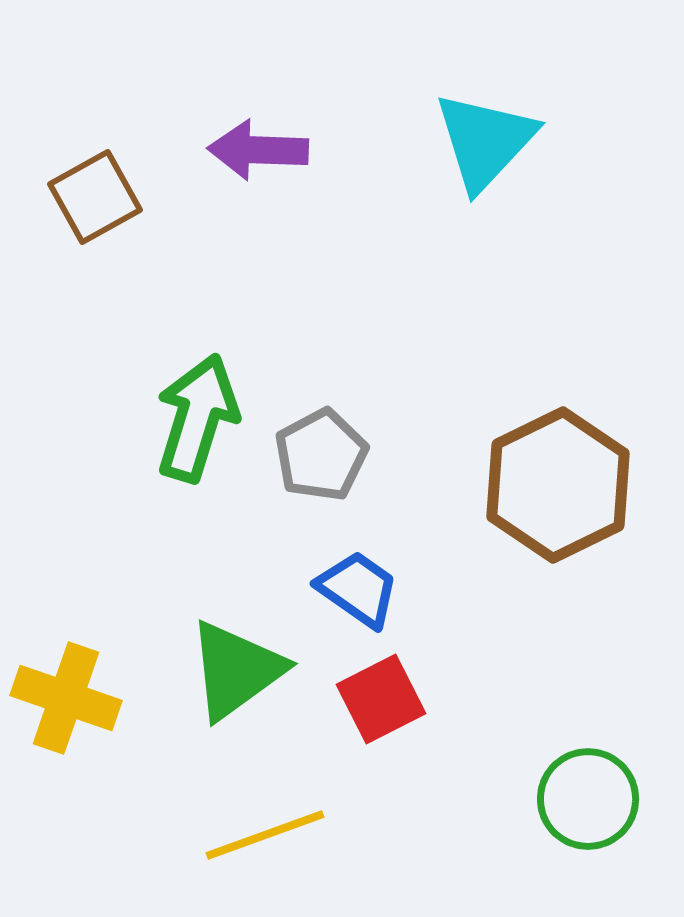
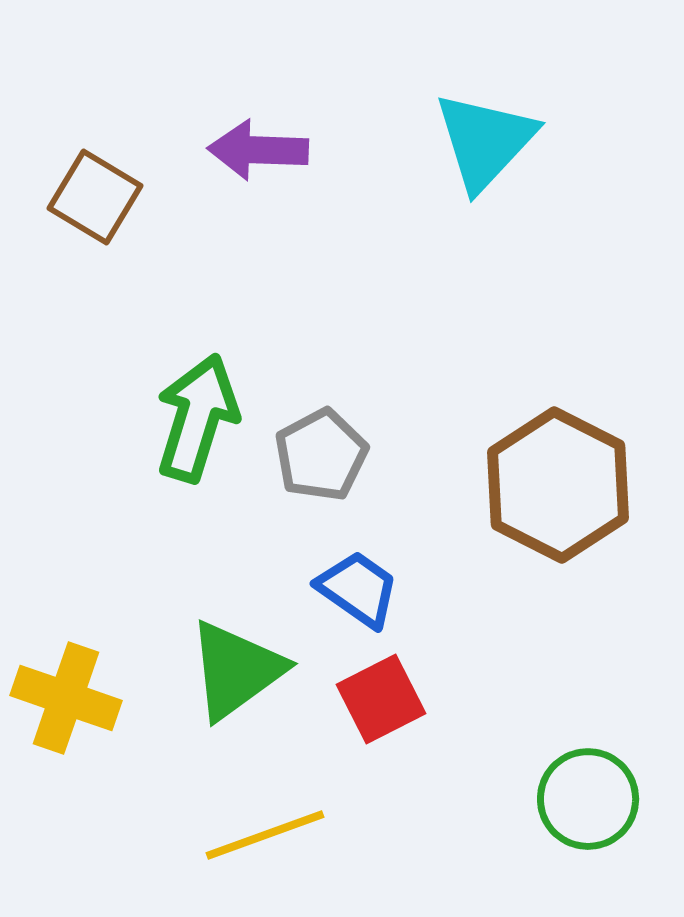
brown square: rotated 30 degrees counterclockwise
brown hexagon: rotated 7 degrees counterclockwise
